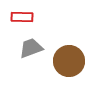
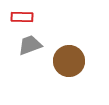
gray trapezoid: moved 1 px left, 3 px up
